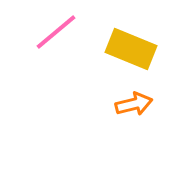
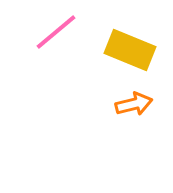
yellow rectangle: moved 1 px left, 1 px down
